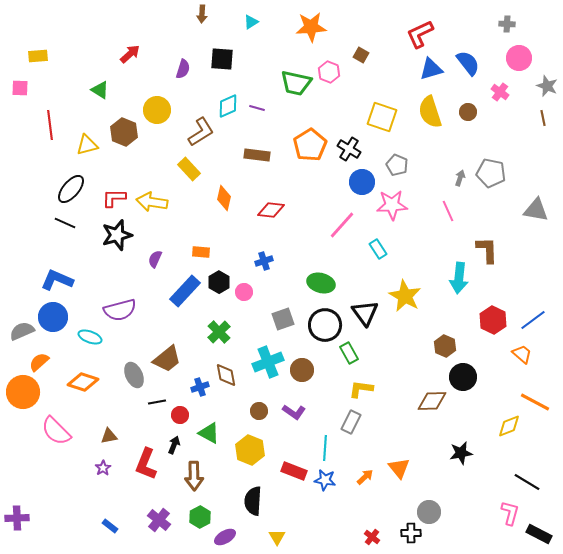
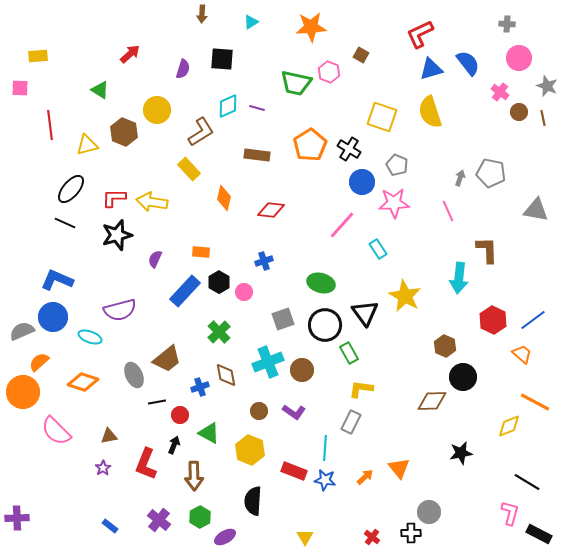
brown circle at (468, 112): moved 51 px right
pink star at (392, 205): moved 2 px right, 2 px up
yellow triangle at (277, 537): moved 28 px right
